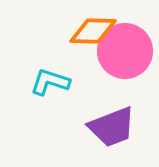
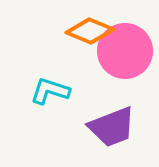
orange diamond: moved 3 px left; rotated 21 degrees clockwise
cyan L-shape: moved 9 px down
